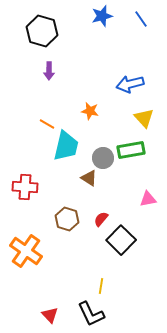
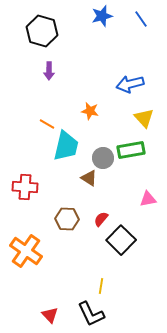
brown hexagon: rotated 15 degrees counterclockwise
